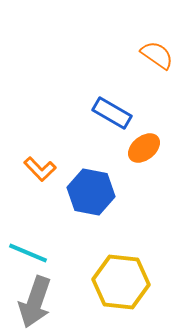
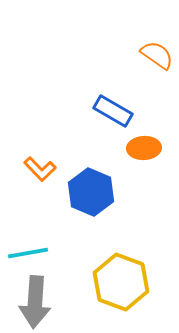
blue rectangle: moved 1 px right, 2 px up
orange ellipse: rotated 36 degrees clockwise
blue hexagon: rotated 12 degrees clockwise
cyan line: rotated 33 degrees counterclockwise
yellow hexagon: rotated 14 degrees clockwise
gray arrow: rotated 15 degrees counterclockwise
